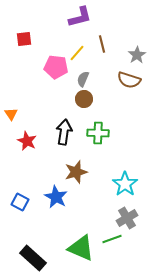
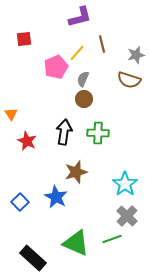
gray star: moved 1 px left; rotated 18 degrees clockwise
pink pentagon: rotated 30 degrees counterclockwise
blue square: rotated 18 degrees clockwise
gray cross: moved 2 px up; rotated 15 degrees counterclockwise
green triangle: moved 5 px left, 5 px up
